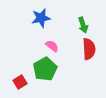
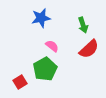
red semicircle: rotated 50 degrees clockwise
